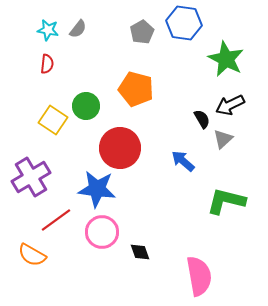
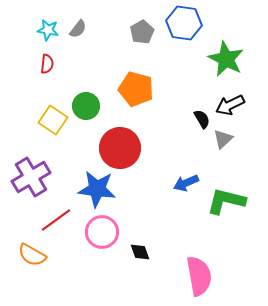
blue arrow: moved 3 px right, 22 px down; rotated 65 degrees counterclockwise
